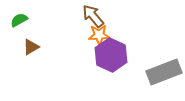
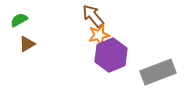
orange star: rotated 10 degrees counterclockwise
brown triangle: moved 4 px left, 3 px up
purple hexagon: rotated 12 degrees clockwise
gray rectangle: moved 6 px left
